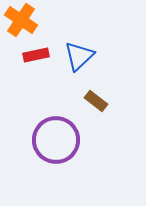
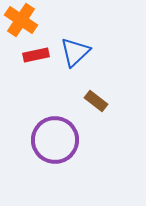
blue triangle: moved 4 px left, 4 px up
purple circle: moved 1 px left
